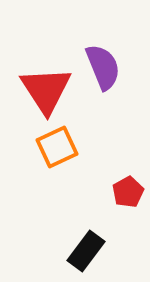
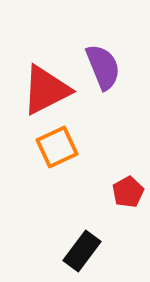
red triangle: rotated 36 degrees clockwise
black rectangle: moved 4 px left
